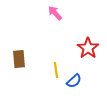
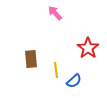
brown rectangle: moved 12 px right
